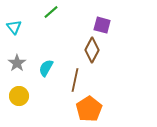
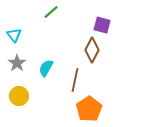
cyan triangle: moved 8 px down
